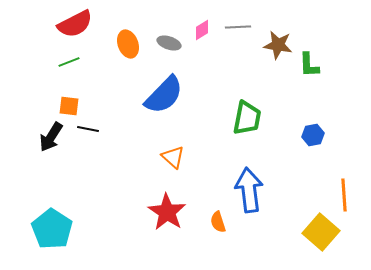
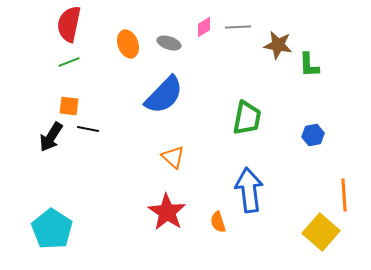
red semicircle: moved 6 px left; rotated 129 degrees clockwise
pink diamond: moved 2 px right, 3 px up
